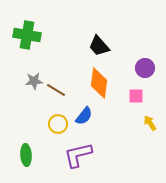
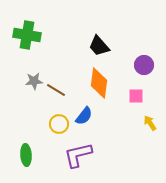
purple circle: moved 1 px left, 3 px up
yellow circle: moved 1 px right
